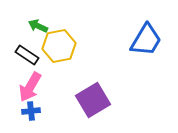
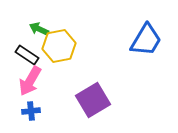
green arrow: moved 1 px right, 3 px down
pink arrow: moved 6 px up
